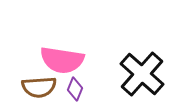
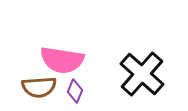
purple diamond: moved 2 px down
